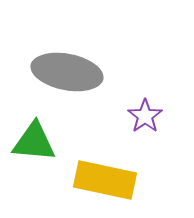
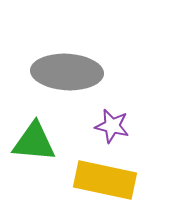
gray ellipse: rotated 8 degrees counterclockwise
purple star: moved 33 px left, 10 px down; rotated 24 degrees counterclockwise
